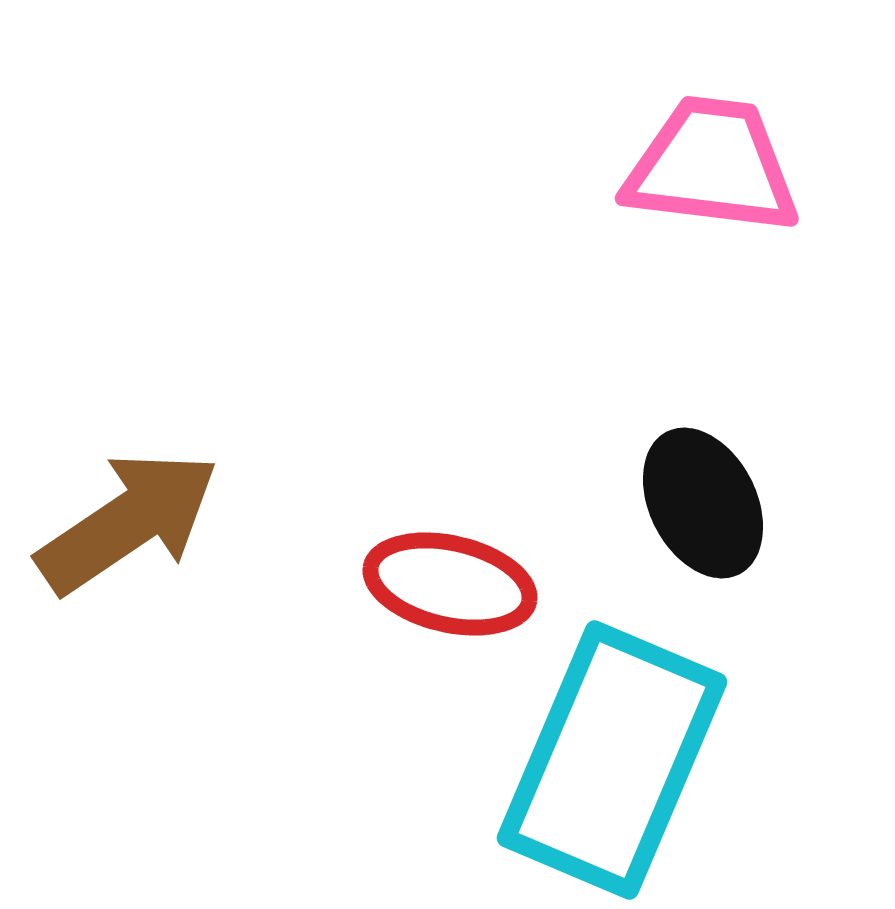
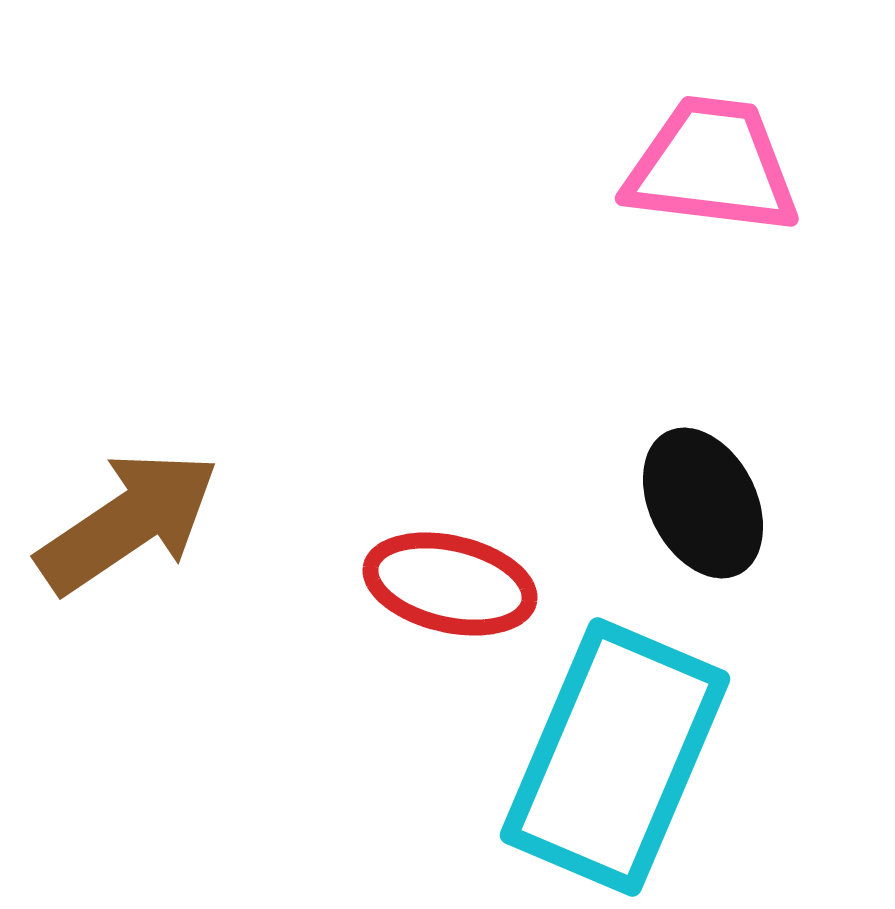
cyan rectangle: moved 3 px right, 3 px up
